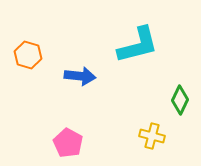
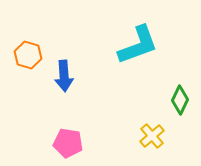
cyan L-shape: rotated 6 degrees counterclockwise
blue arrow: moved 16 px left; rotated 80 degrees clockwise
yellow cross: rotated 35 degrees clockwise
pink pentagon: rotated 20 degrees counterclockwise
